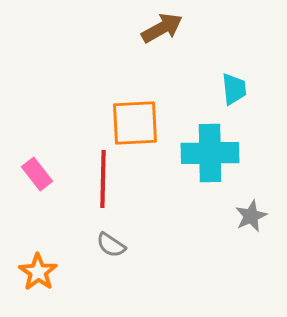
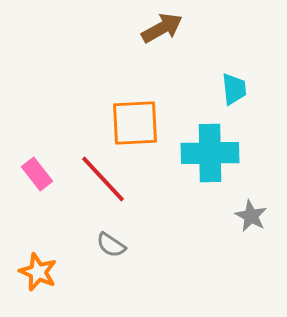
red line: rotated 44 degrees counterclockwise
gray star: rotated 20 degrees counterclockwise
orange star: rotated 12 degrees counterclockwise
